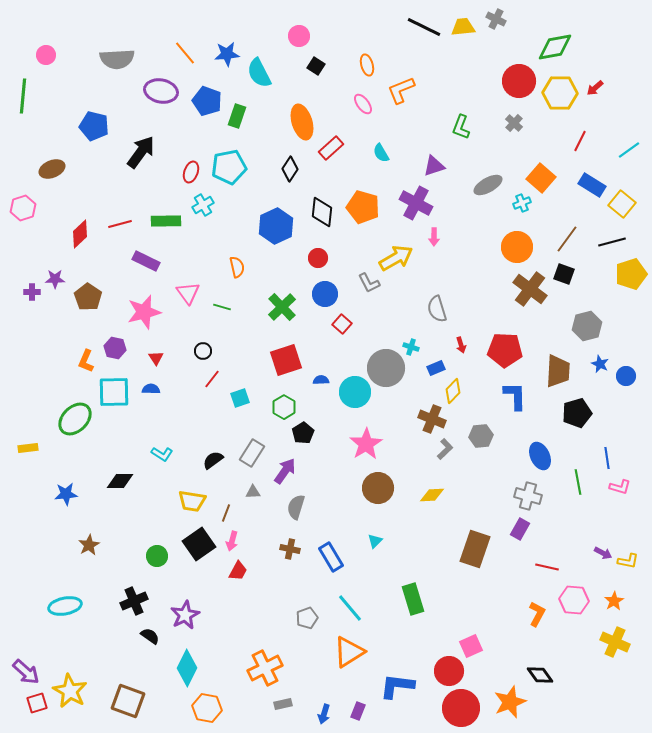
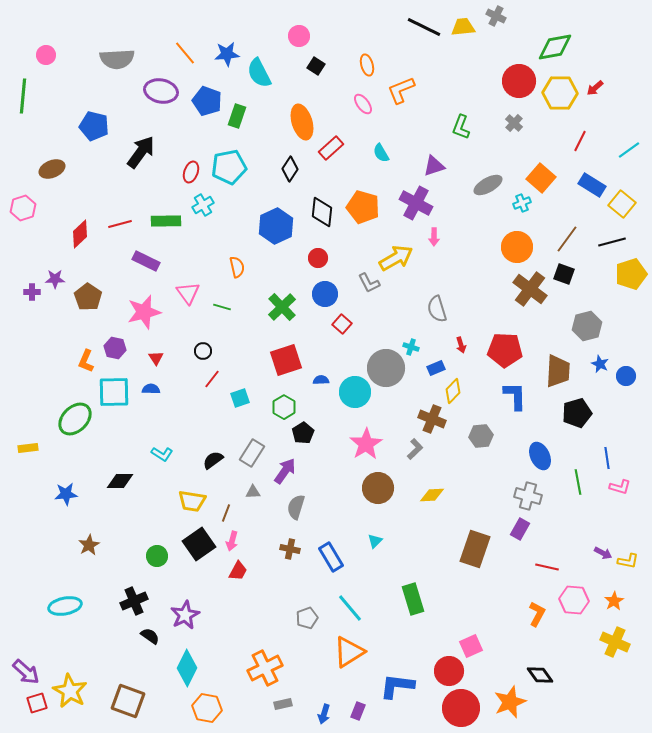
gray cross at (496, 19): moved 3 px up
gray L-shape at (445, 449): moved 30 px left
